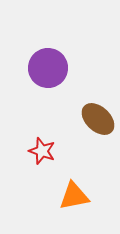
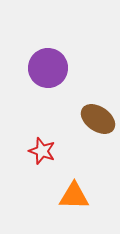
brown ellipse: rotated 8 degrees counterclockwise
orange triangle: rotated 12 degrees clockwise
